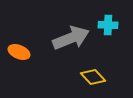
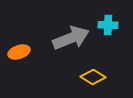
orange ellipse: rotated 40 degrees counterclockwise
yellow diamond: rotated 15 degrees counterclockwise
